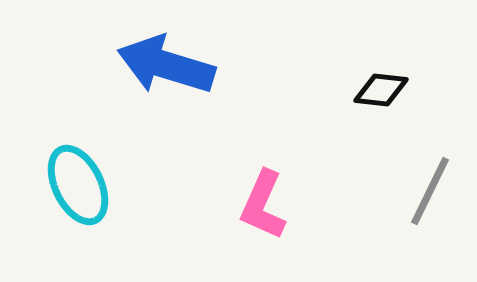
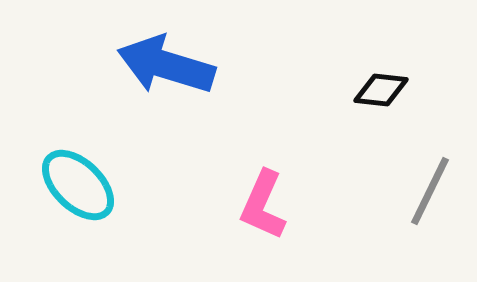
cyan ellipse: rotated 20 degrees counterclockwise
